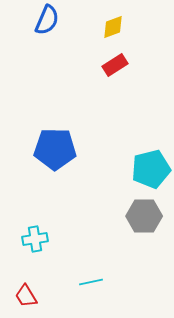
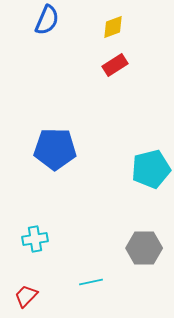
gray hexagon: moved 32 px down
red trapezoid: rotated 75 degrees clockwise
